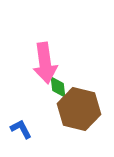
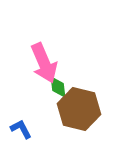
pink arrow: moved 1 px left; rotated 15 degrees counterclockwise
